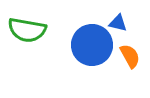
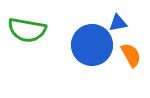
blue triangle: rotated 24 degrees counterclockwise
orange semicircle: moved 1 px right, 1 px up
